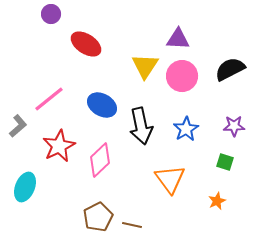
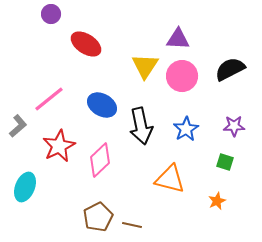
orange triangle: rotated 40 degrees counterclockwise
